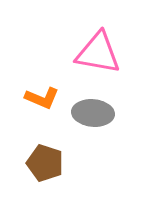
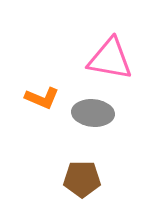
pink triangle: moved 12 px right, 6 px down
brown pentagon: moved 37 px right, 16 px down; rotated 18 degrees counterclockwise
